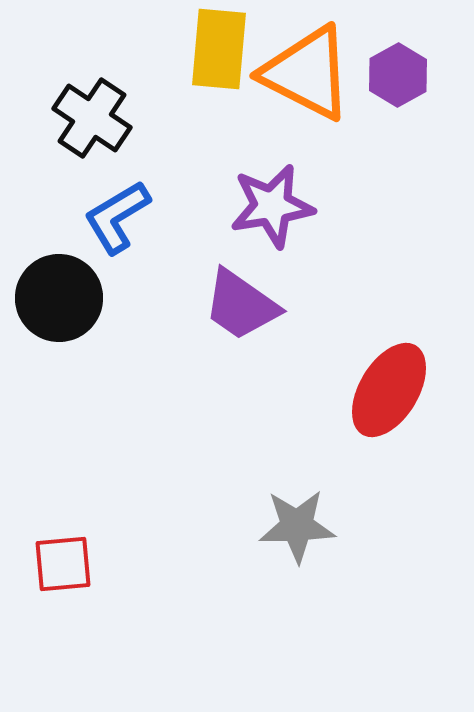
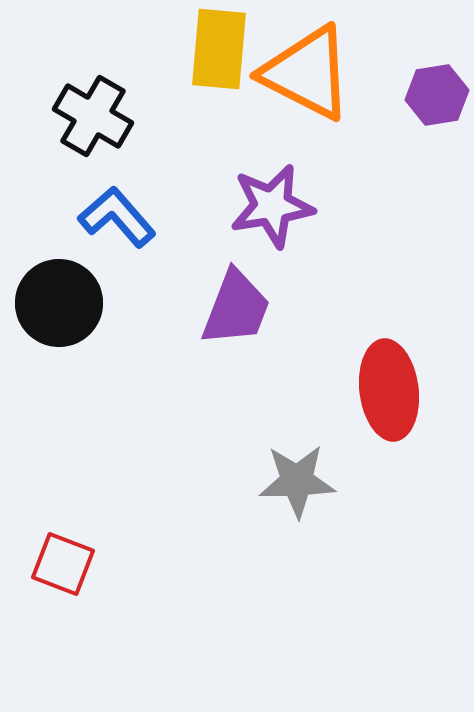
purple hexagon: moved 39 px right, 20 px down; rotated 20 degrees clockwise
black cross: moved 1 px right, 2 px up; rotated 4 degrees counterclockwise
blue L-shape: rotated 80 degrees clockwise
black circle: moved 5 px down
purple trapezoid: moved 5 px left, 3 px down; rotated 104 degrees counterclockwise
red ellipse: rotated 38 degrees counterclockwise
gray star: moved 45 px up
red square: rotated 26 degrees clockwise
